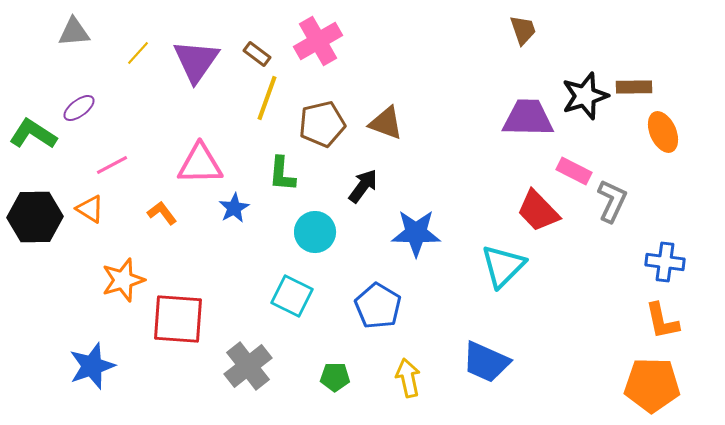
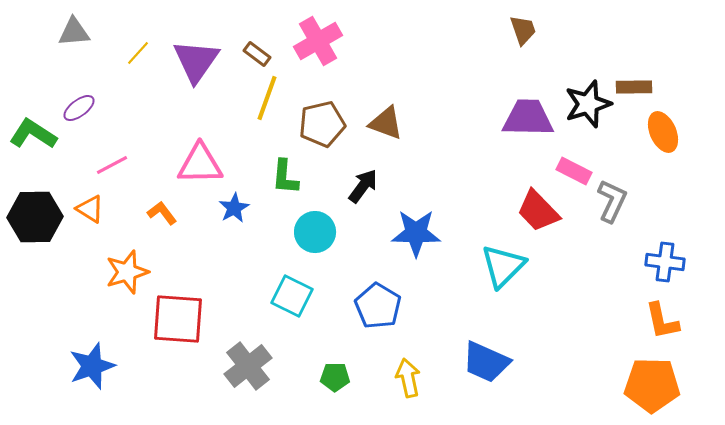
black star at (585, 96): moved 3 px right, 8 px down
green L-shape at (282, 174): moved 3 px right, 3 px down
orange star at (123, 280): moved 4 px right, 8 px up
